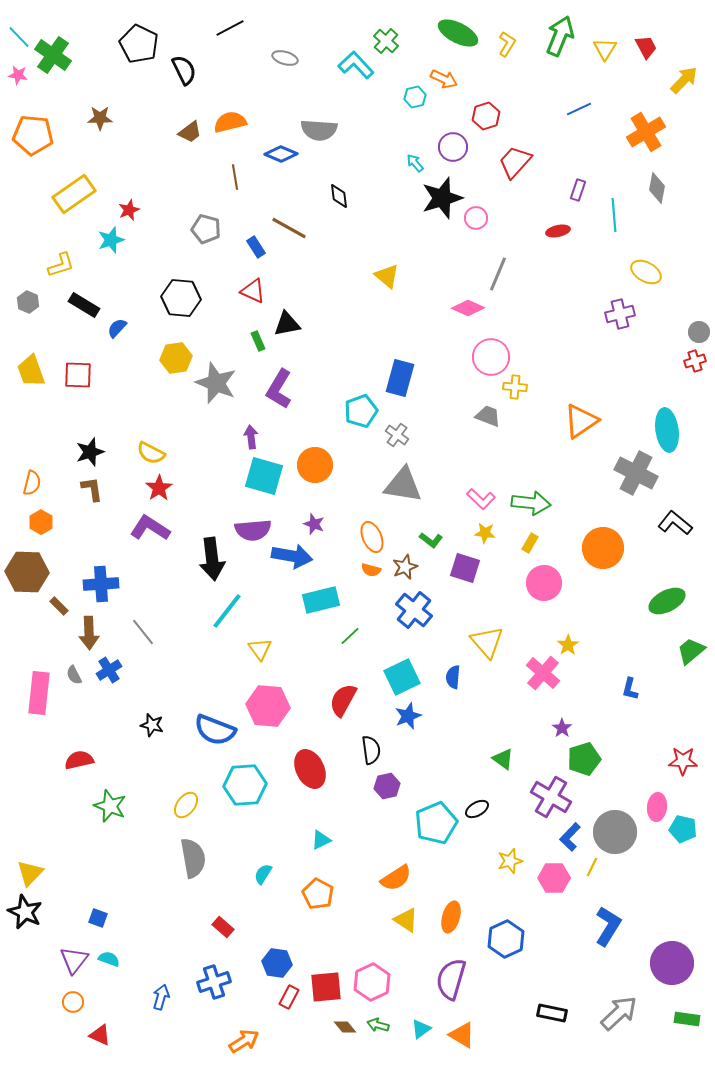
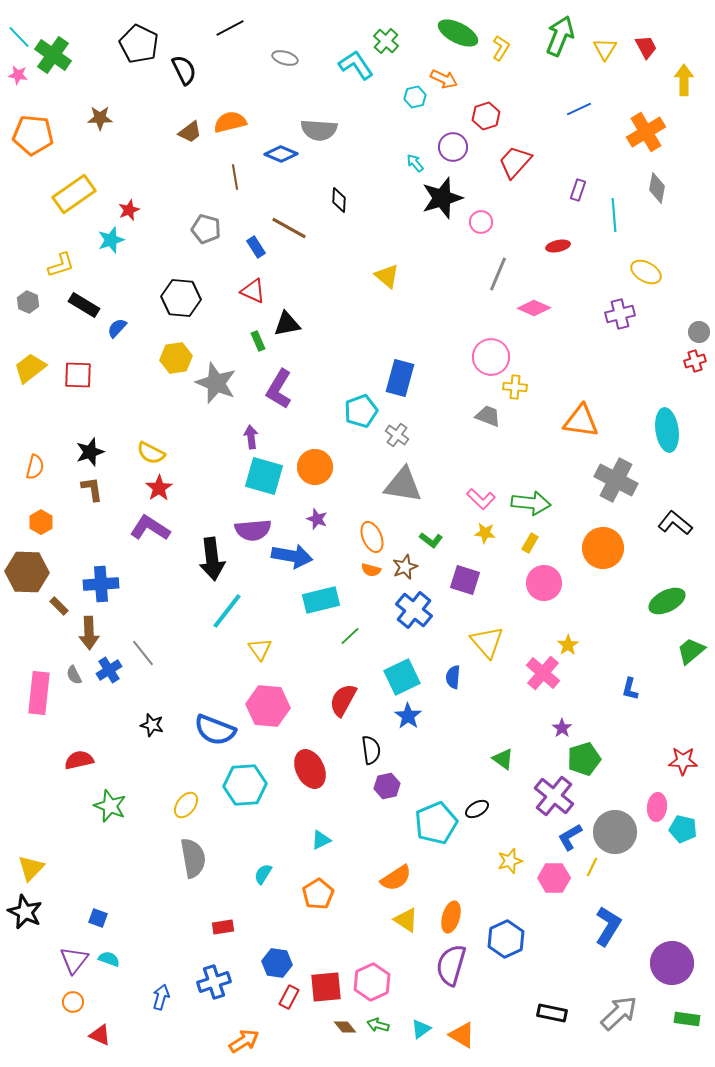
yellow L-shape at (507, 44): moved 6 px left, 4 px down
cyan L-shape at (356, 65): rotated 9 degrees clockwise
yellow arrow at (684, 80): rotated 44 degrees counterclockwise
black diamond at (339, 196): moved 4 px down; rotated 10 degrees clockwise
pink circle at (476, 218): moved 5 px right, 4 px down
red ellipse at (558, 231): moved 15 px down
pink diamond at (468, 308): moved 66 px right
yellow trapezoid at (31, 371): moved 1 px left, 3 px up; rotated 72 degrees clockwise
orange triangle at (581, 421): rotated 42 degrees clockwise
orange circle at (315, 465): moved 2 px down
gray cross at (636, 473): moved 20 px left, 7 px down
orange semicircle at (32, 483): moved 3 px right, 16 px up
purple star at (314, 524): moved 3 px right, 5 px up
purple square at (465, 568): moved 12 px down
gray line at (143, 632): moved 21 px down
blue star at (408, 716): rotated 16 degrees counterclockwise
purple cross at (551, 797): moved 3 px right, 1 px up; rotated 9 degrees clockwise
blue L-shape at (570, 837): rotated 16 degrees clockwise
yellow triangle at (30, 873): moved 1 px right, 5 px up
orange pentagon at (318, 894): rotated 12 degrees clockwise
red rectangle at (223, 927): rotated 50 degrees counterclockwise
purple semicircle at (451, 979): moved 14 px up
